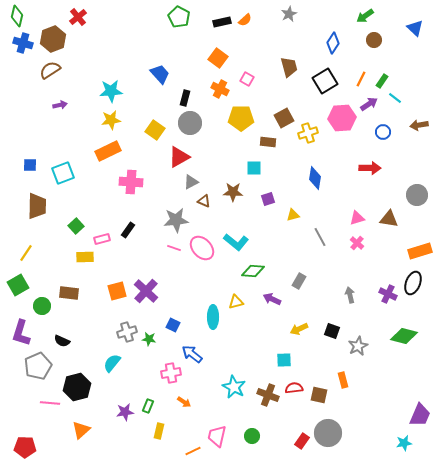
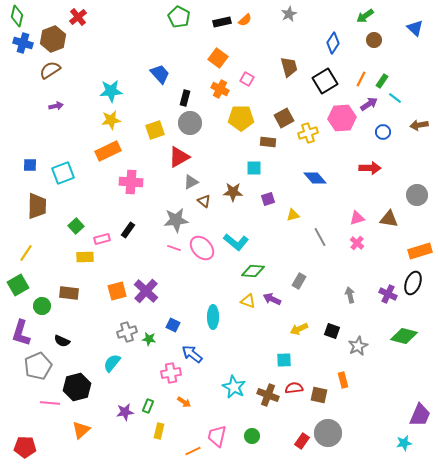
purple arrow at (60, 105): moved 4 px left, 1 px down
yellow square at (155, 130): rotated 36 degrees clockwise
blue diamond at (315, 178): rotated 50 degrees counterclockwise
brown triangle at (204, 201): rotated 16 degrees clockwise
yellow triangle at (236, 302): moved 12 px right, 1 px up; rotated 35 degrees clockwise
